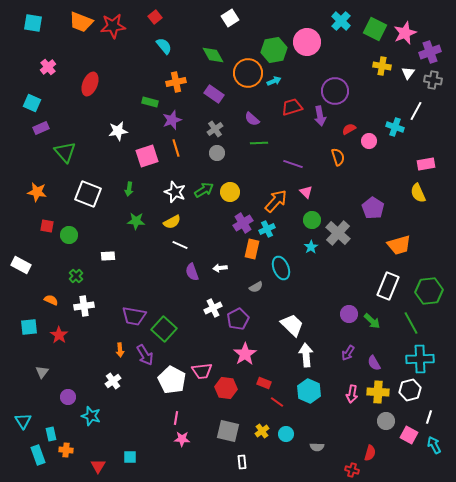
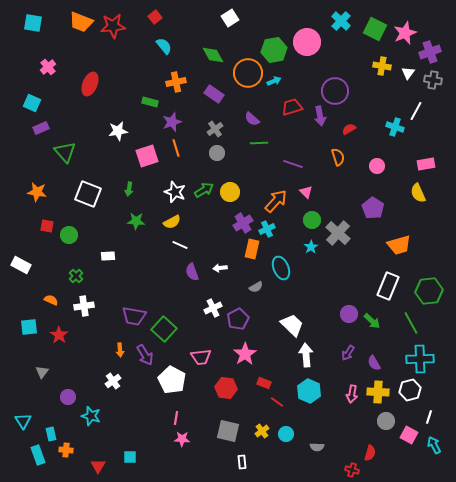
purple star at (172, 120): moved 2 px down
pink circle at (369, 141): moved 8 px right, 25 px down
pink trapezoid at (202, 371): moved 1 px left, 14 px up
